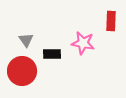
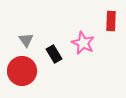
pink star: rotated 15 degrees clockwise
black rectangle: moved 2 px right; rotated 60 degrees clockwise
